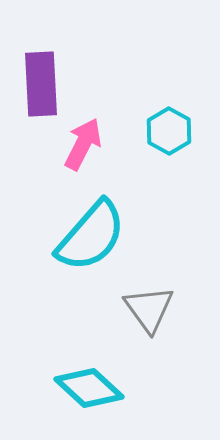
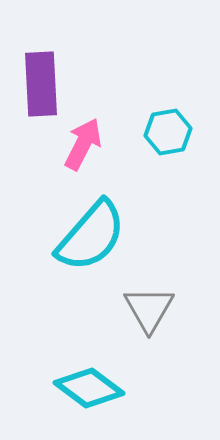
cyan hexagon: moved 1 px left, 1 px down; rotated 21 degrees clockwise
gray triangle: rotated 6 degrees clockwise
cyan diamond: rotated 6 degrees counterclockwise
